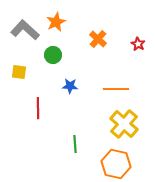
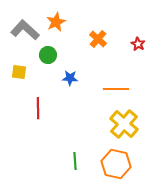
green circle: moved 5 px left
blue star: moved 8 px up
green line: moved 17 px down
